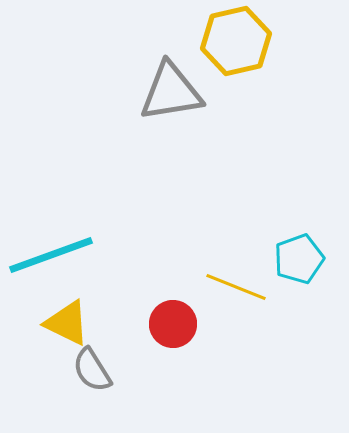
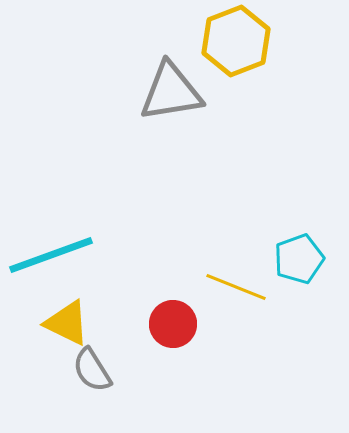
yellow hexagon: rotated 8 degrees counterclockwise
